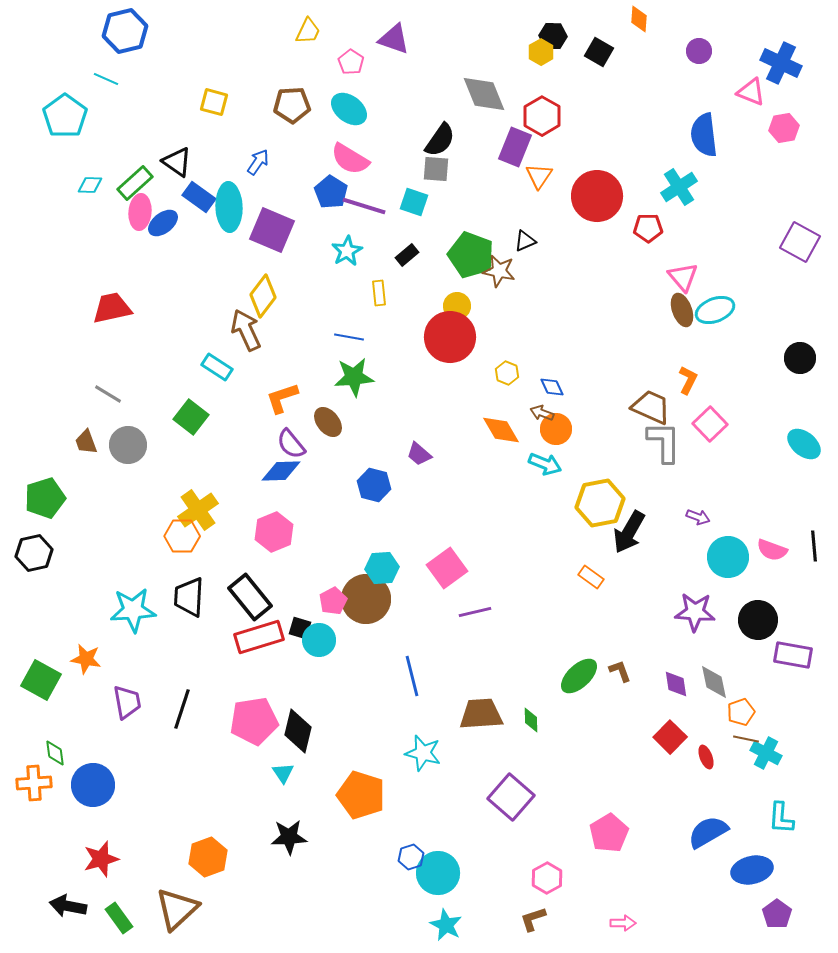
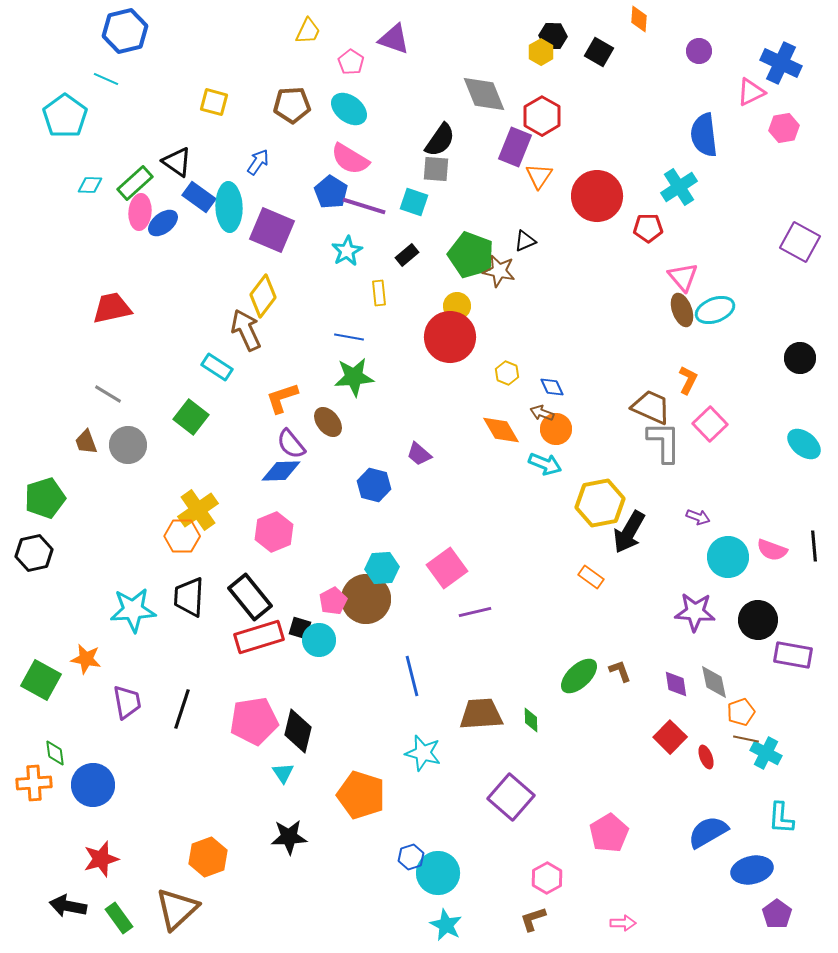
pink triangle at (751, 92): rotated 48 degrees counterclockwise
